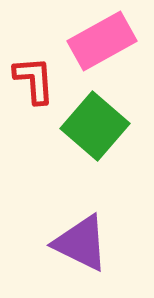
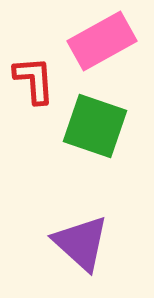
green square: rotated 22 degrees counterclockwise
purple triangle: rotated 16 degrees clockwise
